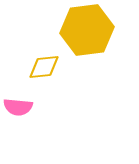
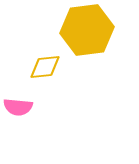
yellow diamond: moved 1 px right
